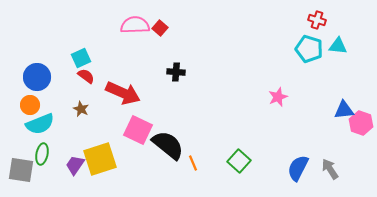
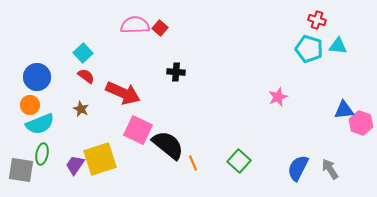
cyan square: moved 2 px right, 5 px up; rotated 18 degrees counterclockwise
